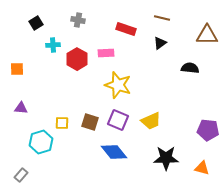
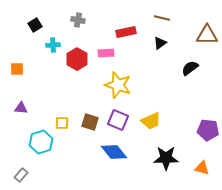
black square: moved 1 px left, 2 px down
red rectangle: moved 3 px down; rotated 30 degrees counterclockwise
black semicircle: rotated 42 degrees counterclockwise
